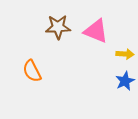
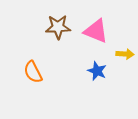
orange semicircle: moved 1 px right, 1 px down
blue star: moved 28 px left, 10 px up; rotated 24 degrees counterclockwise
